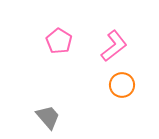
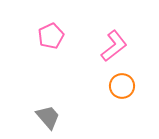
pink pentagon: moved 8 px left, 5 px up; rotated 15 degrees clockwise
orange circle: moved 1 px down
